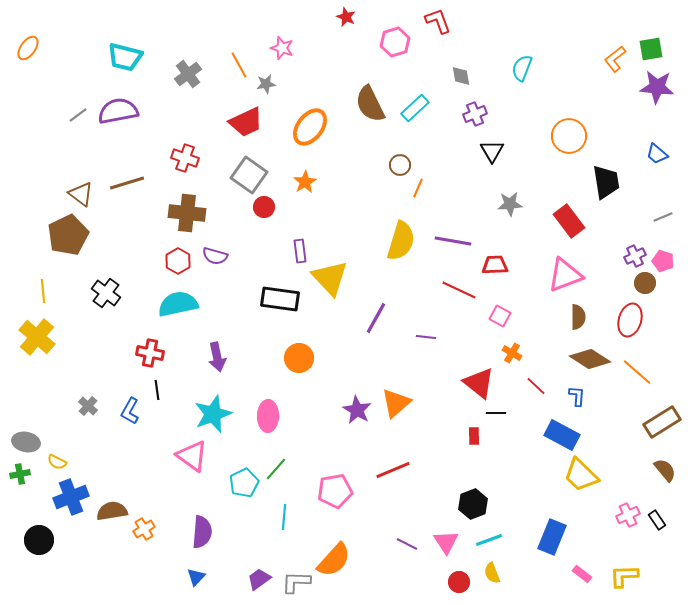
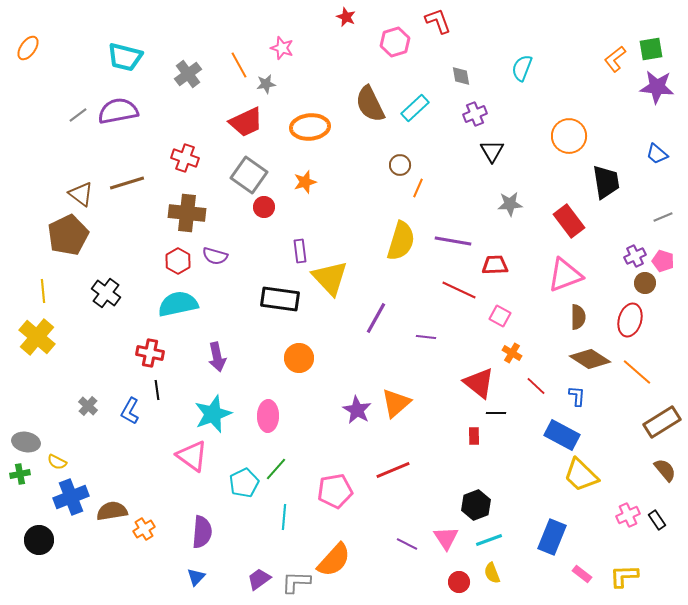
orange ellipse at (310, 127): rotated 48 degrees clockwise
orange star at (305, 182): rotated 15 degrees clockwise
black hexagon at (473, 504): moved 3 px right, 1 px down
pink triangle at (446, 542): moved 4 px up
